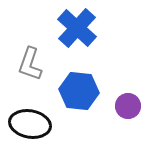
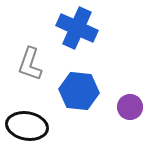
blue cross: rotated 18 degrees counterclockwise
purple circle: moved 2 px right, 1 px down
black ellipse: moved 3 px left, 2 px down
